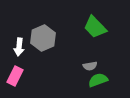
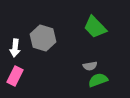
gray hexagon: rotated 20 degrees counterclockwise
white arrow: moved 4 px left, 1 px down
